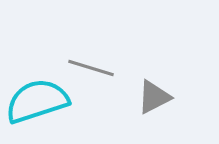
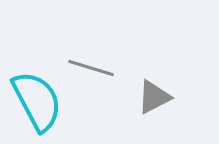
cyan semicircle: rotated 80 degrees clockwise
